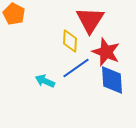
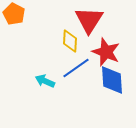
red triangle: moved 1 px left
